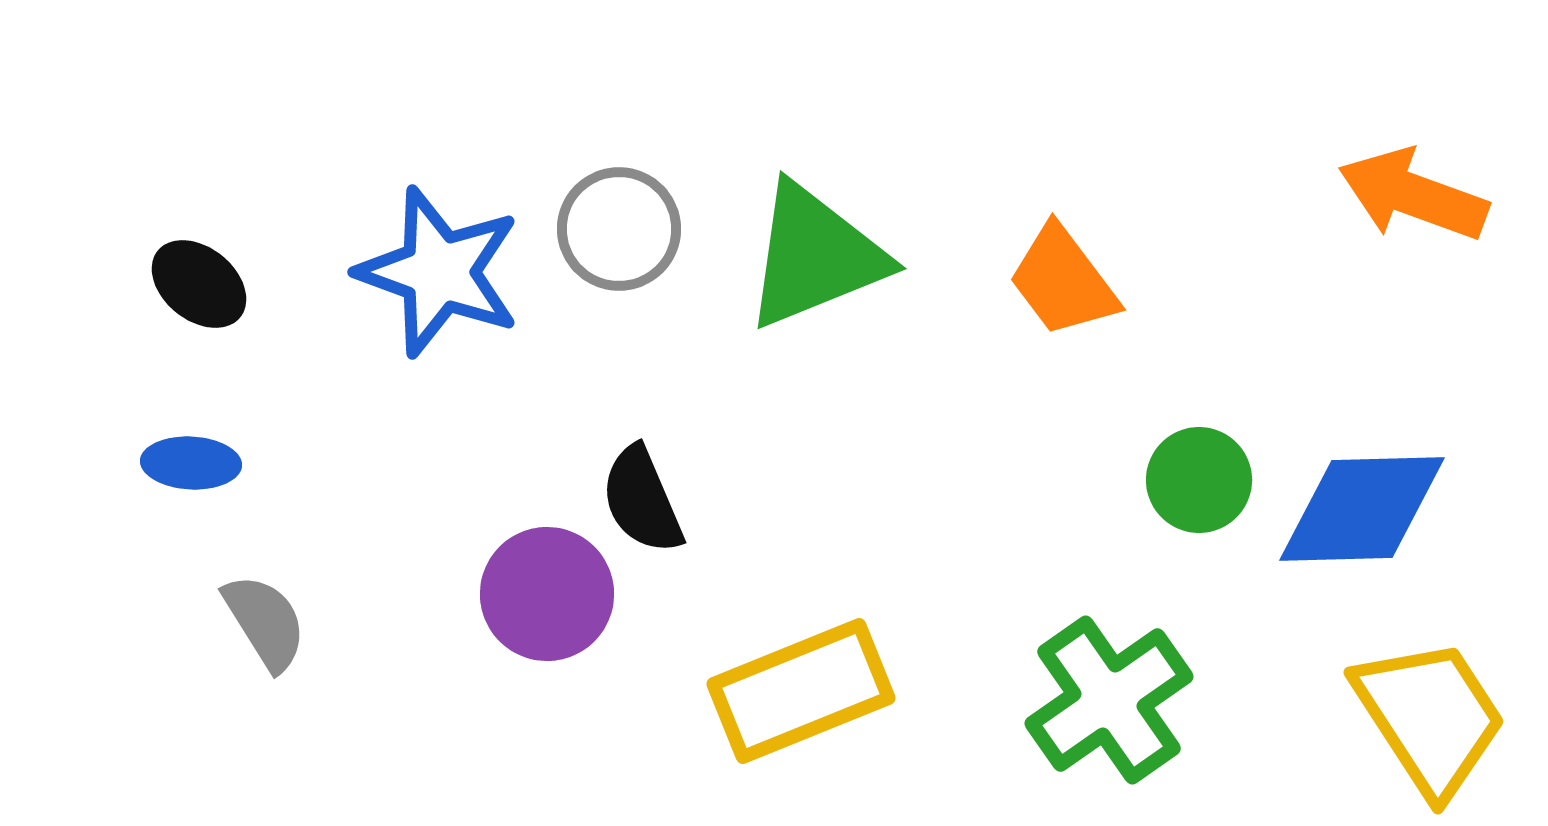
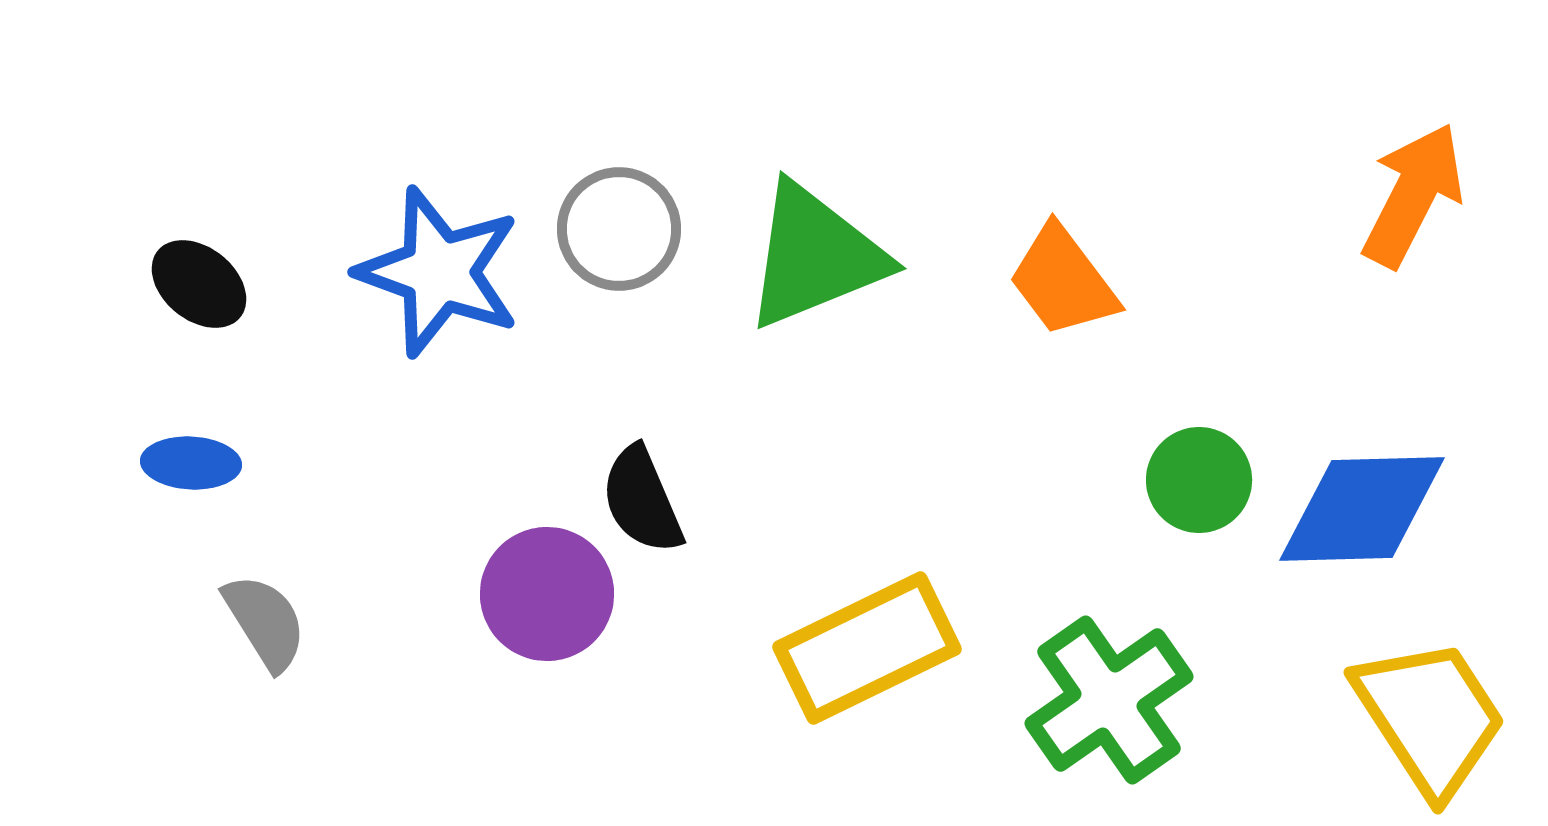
orange arrow: rotated 97 degrees clockwise
yellow rectangle: moved 66 px right, 43 px up; rotated 4 degrees counterclockwise
